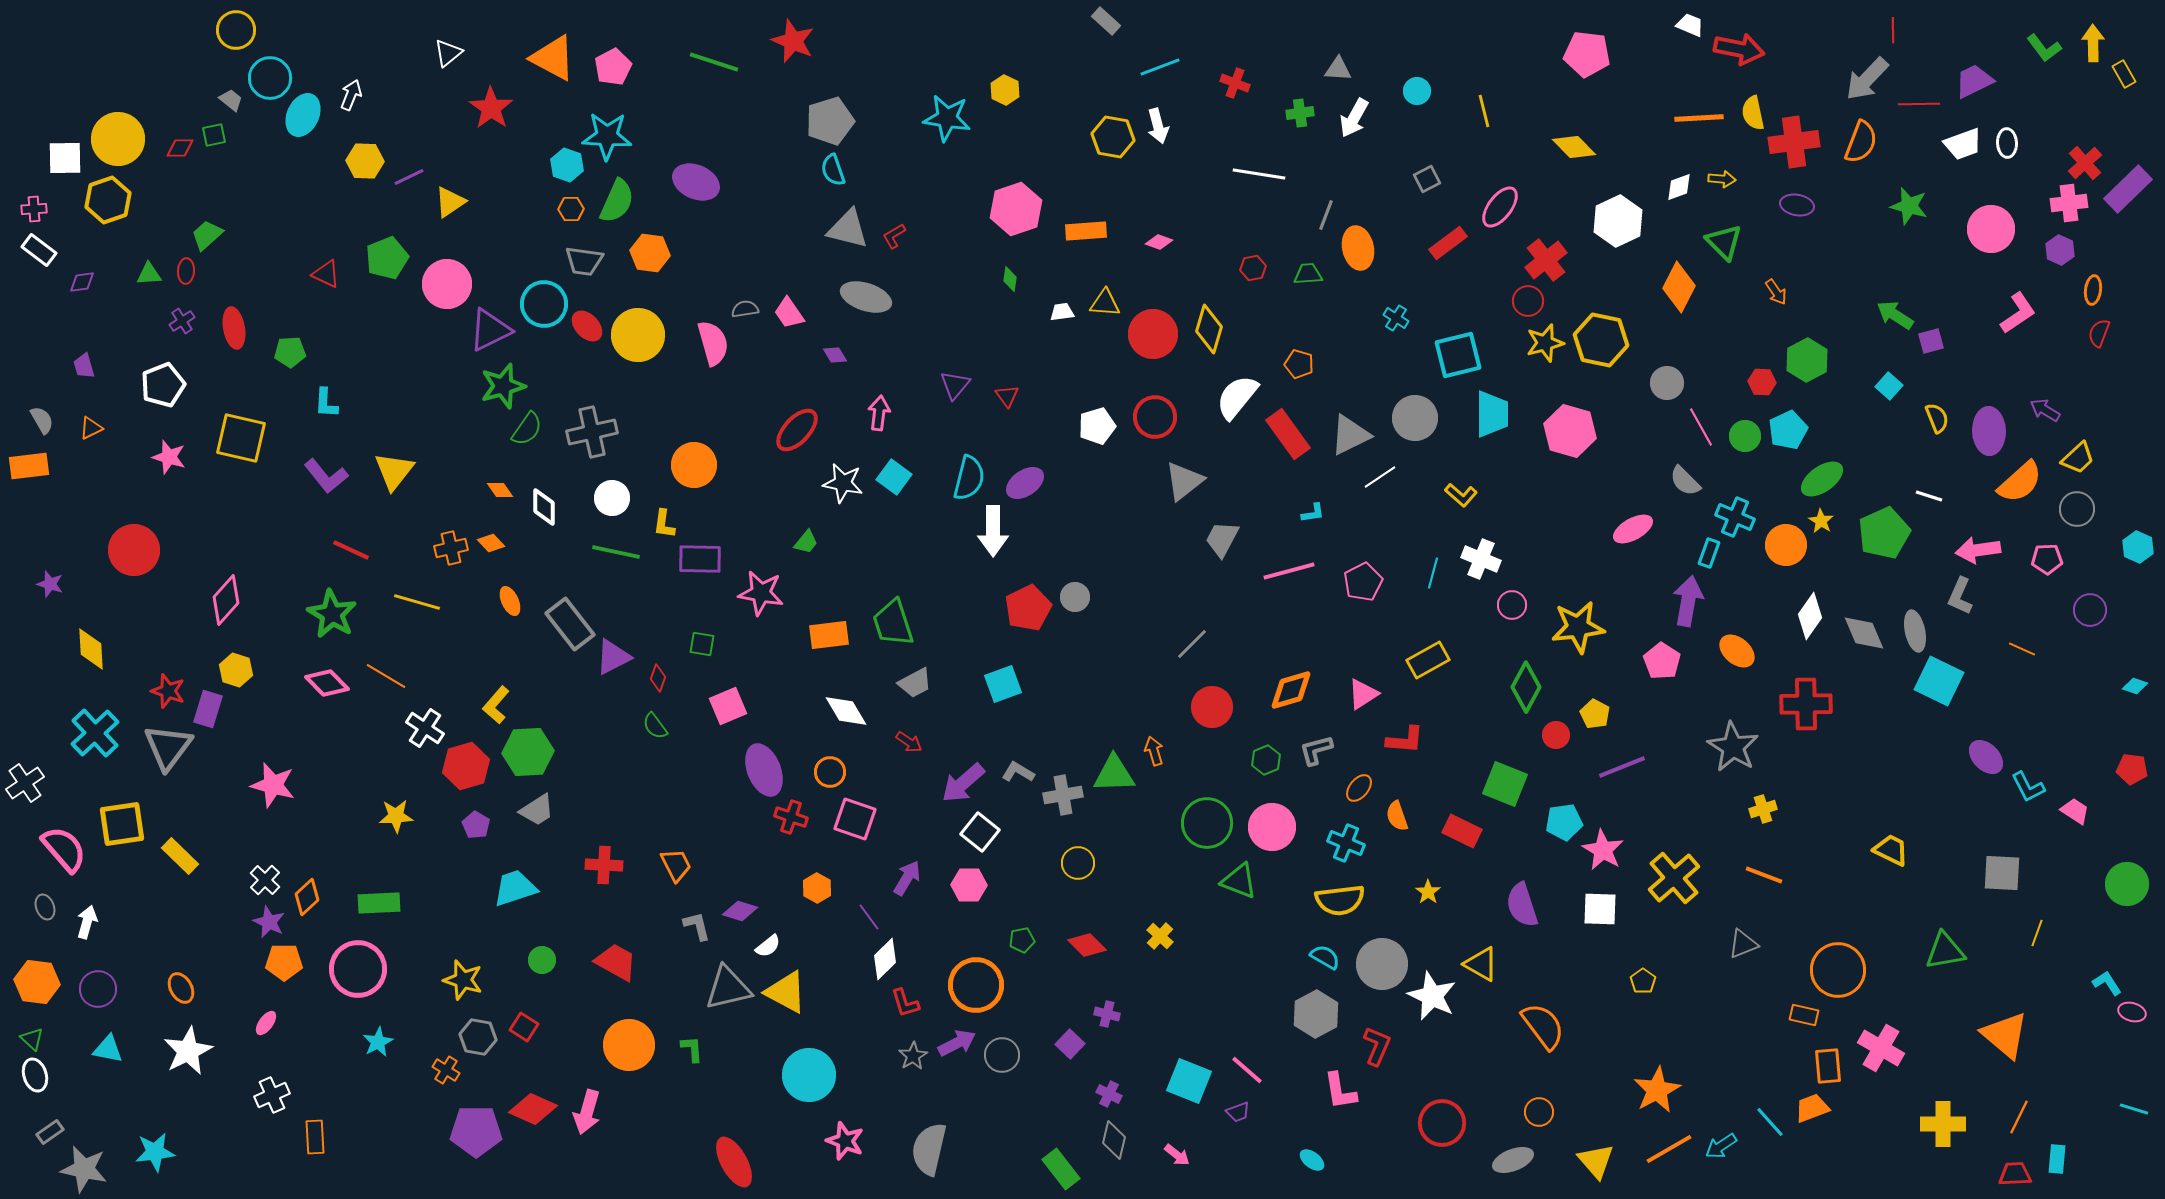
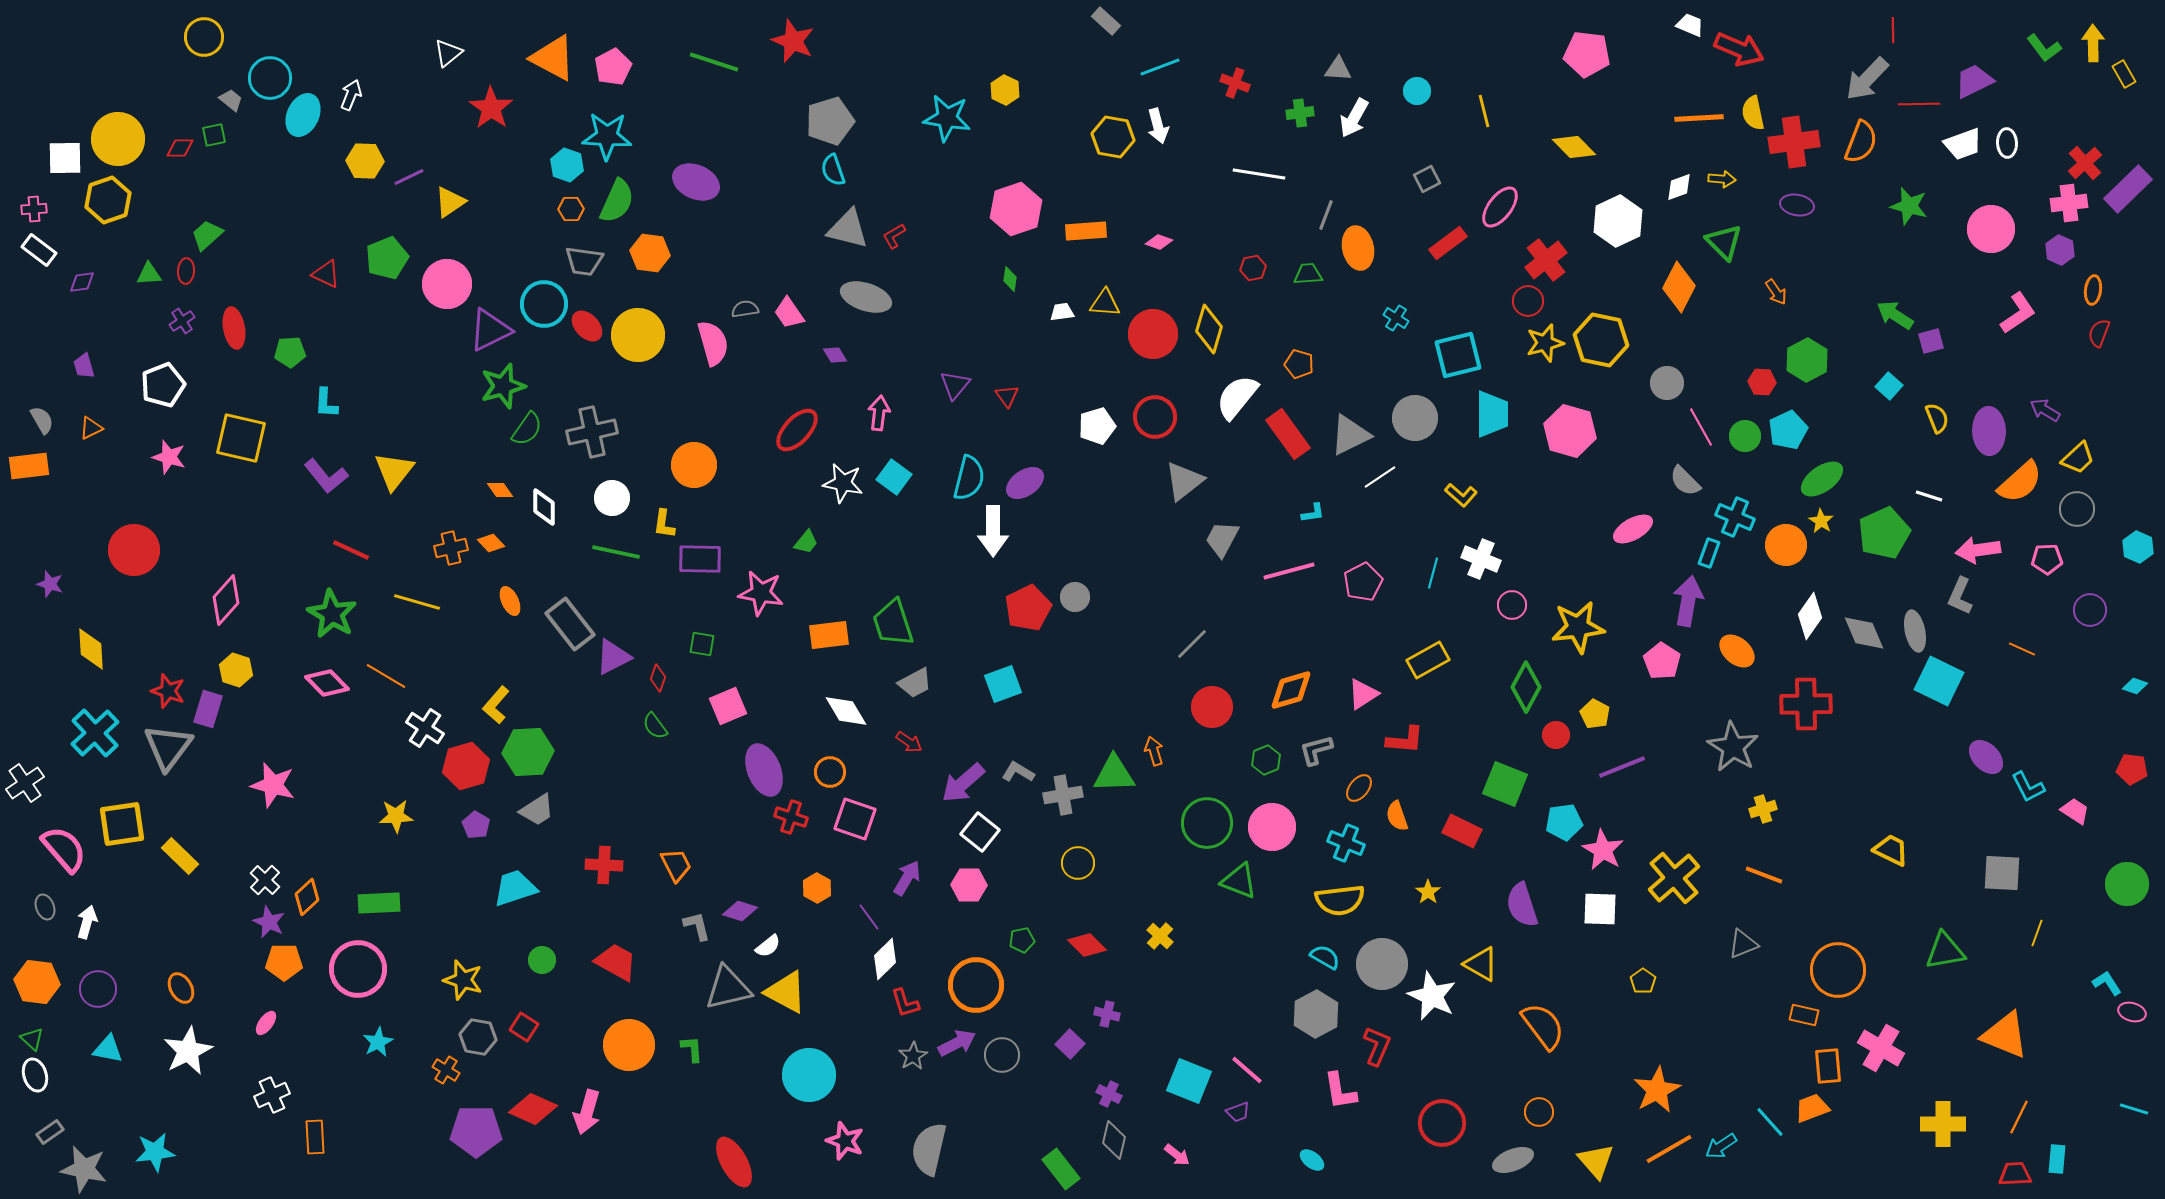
yellow circle at (236, 30): moved 32 px left, 7 px down
red arrow at (1739, 49): rotated 12 degrees clockwise
orange triangle at (2005, 1035): rotated 18 degrees counterclockwise
